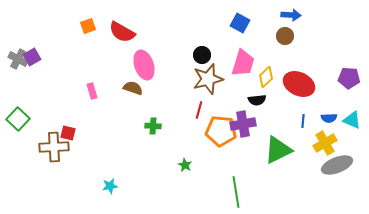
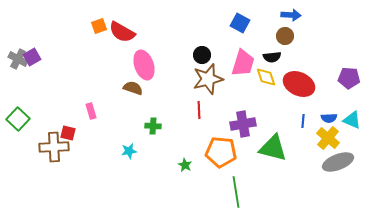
orange square: moved 11 px right
yellow diamond: rotated 65 degrees counterclockwise
pink rectangle: moved 1 px left, 20 px down
black semicircle: moved 15 px right, 43 px up
red line: rotated 18 degrees counterclockwise
orange pentagon: moved 21 px down
yellow cross: moved 3 px right, 5 px up; rotated 20 degrees counterclockwise
green triangle: moved 5 px left, 2 px up; rotated 40 degrees clockwise
gray ellipse: moved 1 px right, 3 px up
cyan star: moved 19 px right, 35 px up
